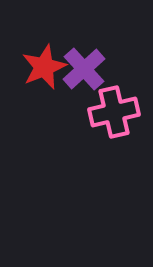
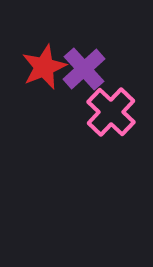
pink cross: moved 3 px left; rotated 33 degrees counterclockwise
